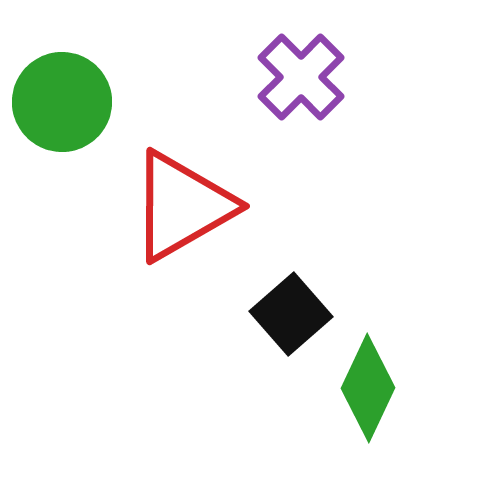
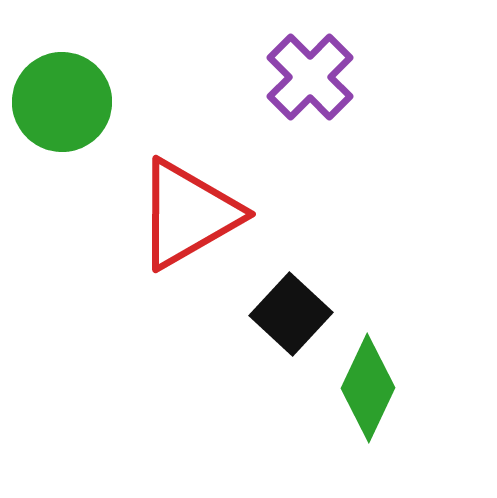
purple cross: moved 9 px right
red triangle: moved 6 px right, 8 px down
black square: rotated 6 degrees counterclockwise
